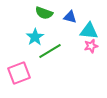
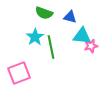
cyan triangle: moved 7 px left, 5 px down
green line: moved 1 px right, 4 px up; rotated 70 degrees counterclockwise
